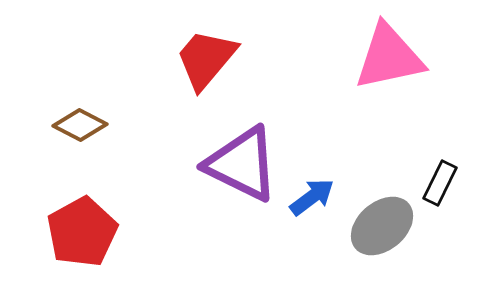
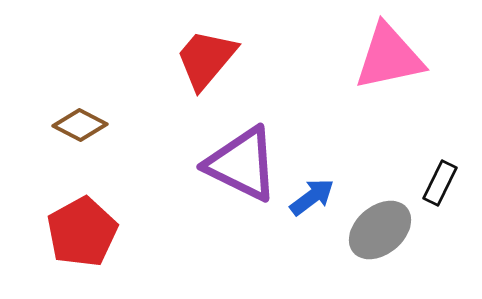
gray ellipse: moved 2 px left, 4 px down
